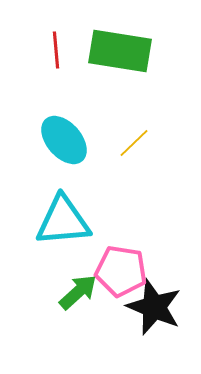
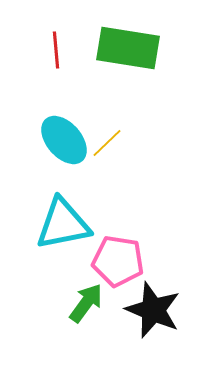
green rectangle: moved 8 px right, 3 px up
yellow line: moved 27 px left
cyan triangle: moved 3 px down; rotated 6 degrees counterclockwise
pink pentagon: moved 3 px left, 10 px up
green arrow: moved 8 px right, 11 px down; rotated 12 degrees counterclockwise
black star: moved 1 px left, 3 px down
